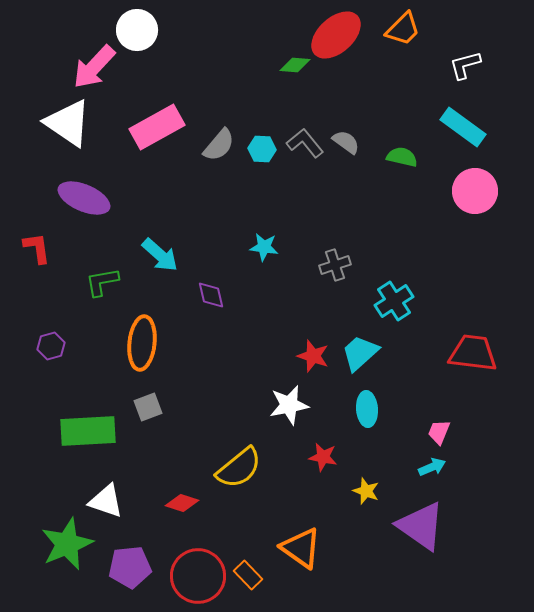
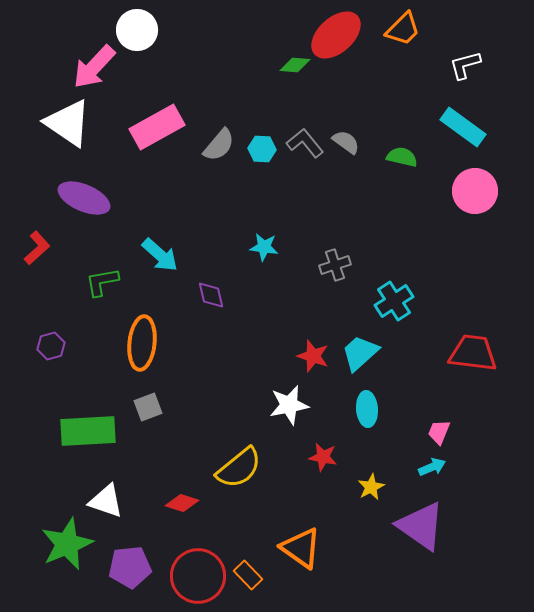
red L-shape at (37, 248): rotated 56 degrees clockwise
yellow star at (366, 491): moved 5 px right, 4 px up; rotated 24 degrees clockwise
